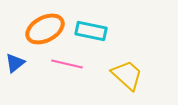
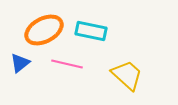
orange ellipse: moved 1 px left, 1 px down
blue triangle: moved 5 px right
